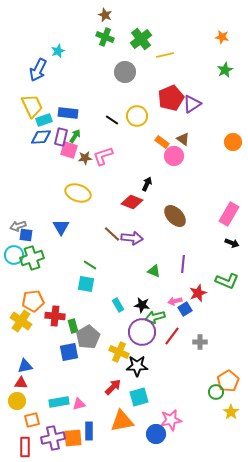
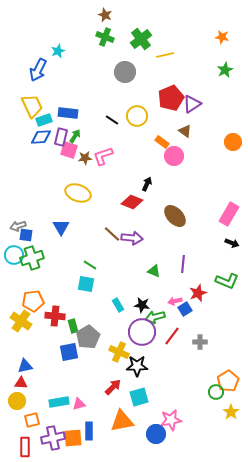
brown triangle at (183, 139): moved 2 px right, 8 px up
